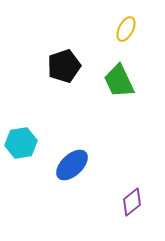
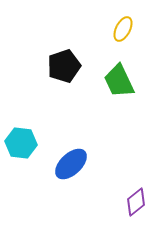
yellow ellipse: moved 3 px left
cyan hexagon: rotated 16 degrees clockwise
blue ellipse: moved 1 px left, 1 px up
purple diamond: moved 4 px right
